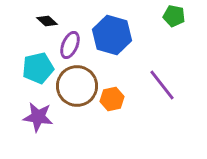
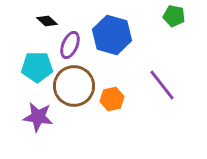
cyan pentagon: moved 1 px left, 1 px up; rotated 12 degrees clockwise
brown circle: moved 3 px left
